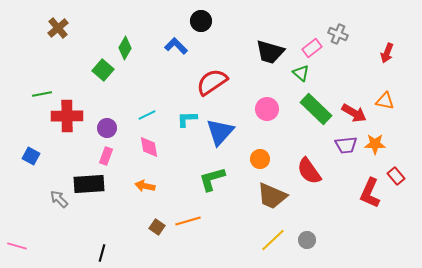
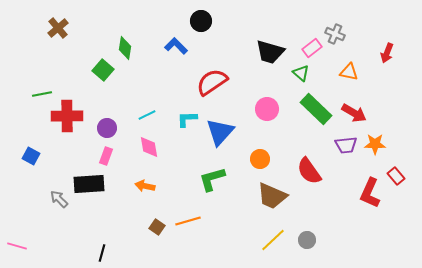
gray cross at (338, 34): moved 3 px left
green diamond at (125, 48): rotated 20 degrees counterclockwise
orange triangle at (385, 101): moved 36 px left, 29 px up
